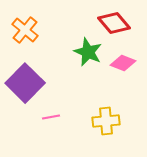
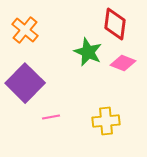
red diamond: moved 1 px right, 1 px down; rotated 48 degrees clockwise
